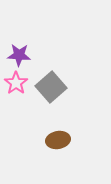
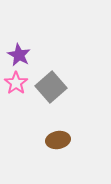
purple star: rotated 25 degrees clockwise
